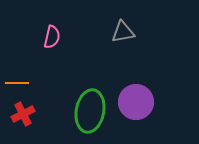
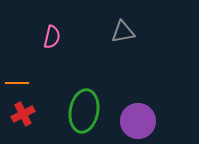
purple circle: moved 2 px right, 19 px down
green ellipse: moved 6 px left
